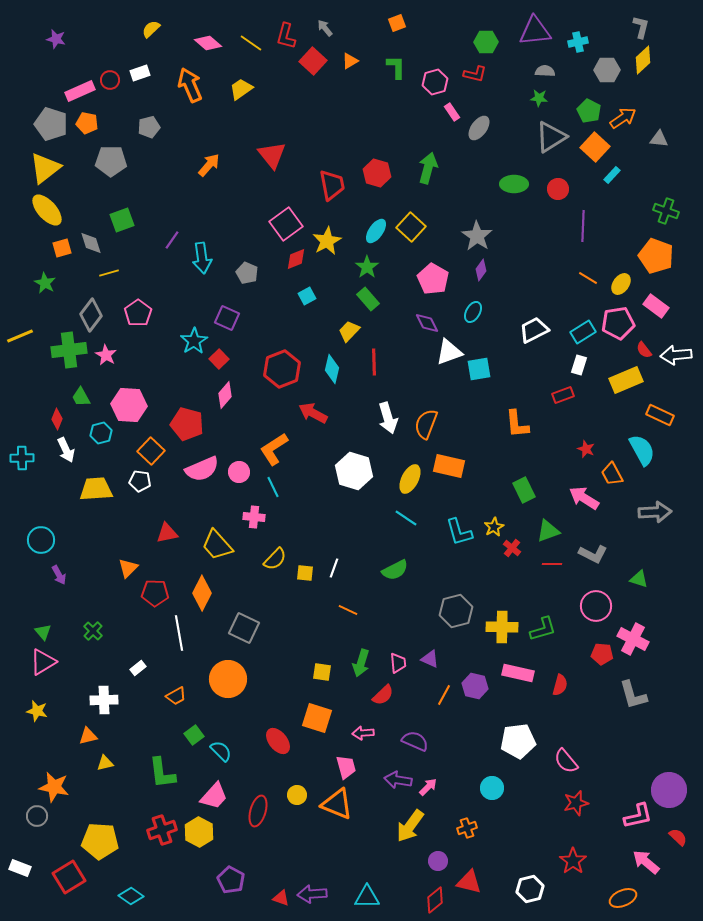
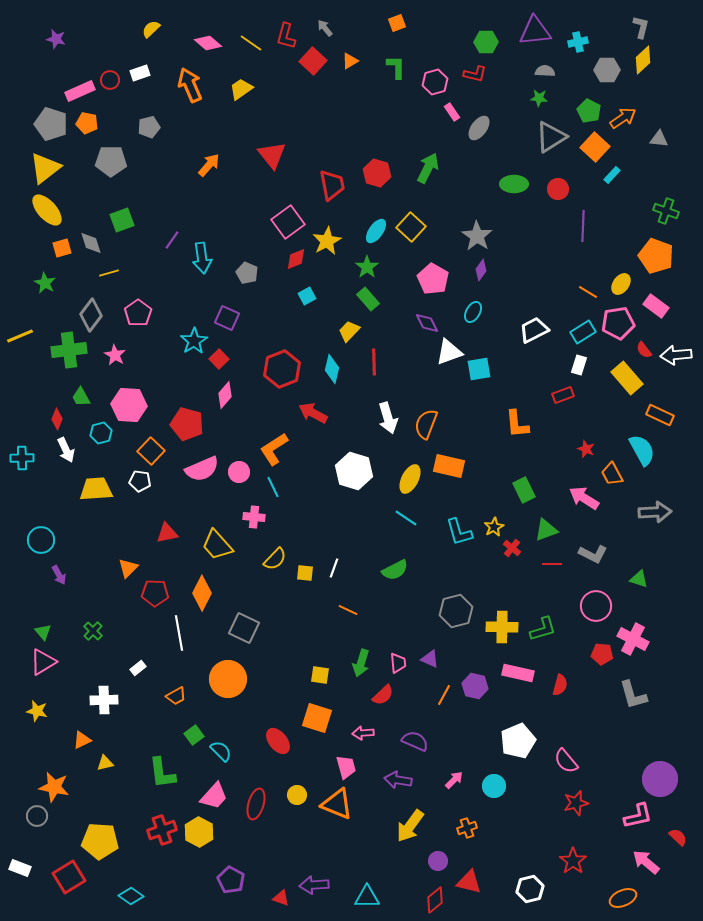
green arrow at (428, 168): rotated 12 degrees clockwise
pink square at (286, 224): moved 2 px right, 2 px up
orange line at (588, 278): moved 14 px down
pink star at (106, 355): moved 9 px right
yellow rectangle at (626, 380): moved 1 px right, 2 px up; rotated 72 degrees clockwise
green triangle at (548, 531): moved 2 px left, 1 px up
yellow square at (322, 672): moved 2 px left, 3 px down
orange triangle at (88, 736): moved 6 px left, 4 px down; rotated 12 degrees counterclockwise
white pentagon at (518, 741): rotated 16 degrees counterclockwise
pink arrow at (428, 787): moved 26 px right, 7 px up
cyan circle at (492, 788): moved 2 px right, 2 px up
purple circle at (669, 790): moved 9 px left, 11 px up
red ellipse at (258, 811): moved 2 px left, 7 px up
purple arrow at (312, 894): moved 2 px right, 9 px up
